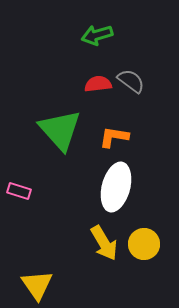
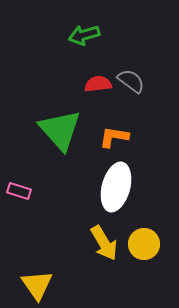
green arrow: moved 13 px left
